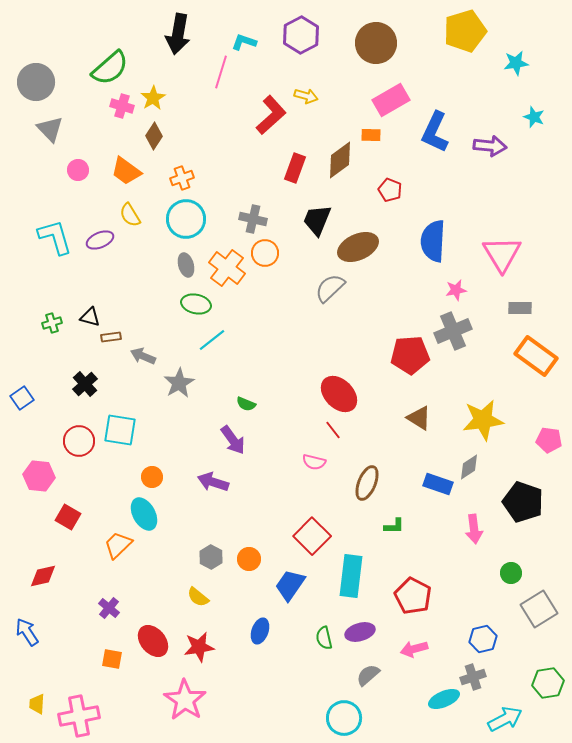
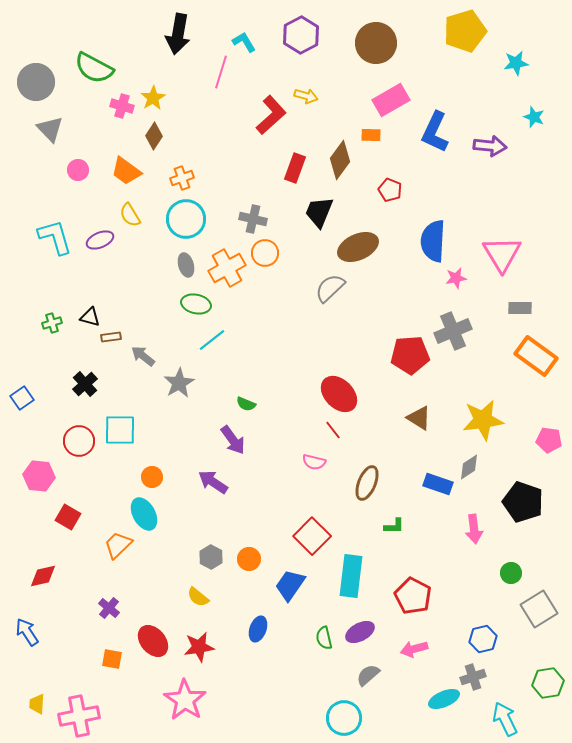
cyan L-shape at (244, 42): rotated 40 degrees clockwise
green semicircle at (110, 68): moved 16 px left; rotated 69 degrees clockwise
brown diamond at (340, 160): rotated 18 degrees counterclockwise
black trapezoid at (317, 220): moved 2 px right, 8 px up
orange cross at (227, 268): rotated 24 degrees clockwise
pink star at (456, 290): moved 12 px up
gray arrow at (143, 356): rotated 15 degrees clockwise
cyan square at (120, 430): rotated 8 degrees counterclockwise
purple arrow at (213, 482): rotated 16 degrees clockwise
blue ellipse at (260, 631): moved 2 px left, 2 px up
purple ellipse at (360, 632): rotated 12 degrees counterclockwise
cyan arrow at (505, 719): rotated 88 degrees counterclockwise
